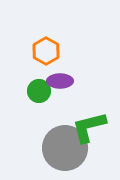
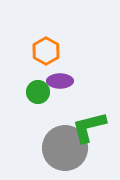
green circle: moved 1 px left, 1 px down
